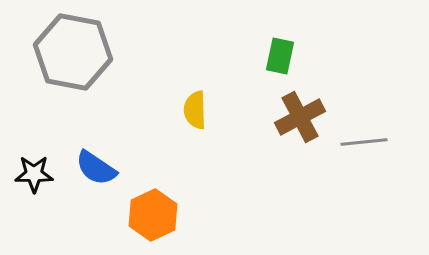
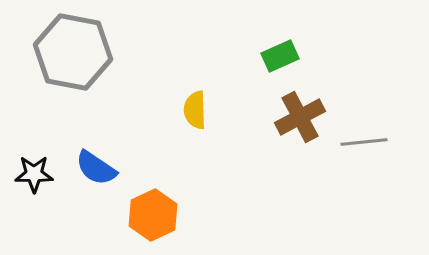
green rectangle: rotated 54 degrees clockwise
